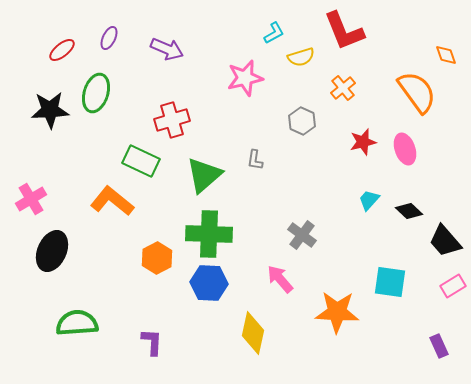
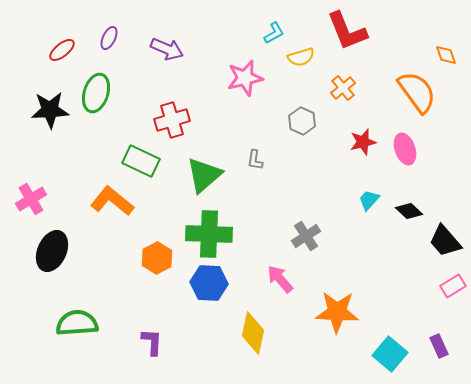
red L-shape: moved 3 px right
gray cross: moved 4 px right, 1 px down; rotated 20 degrees clockwise
cyan square: moved 72 px down; rotated 32 degrees clockwise
